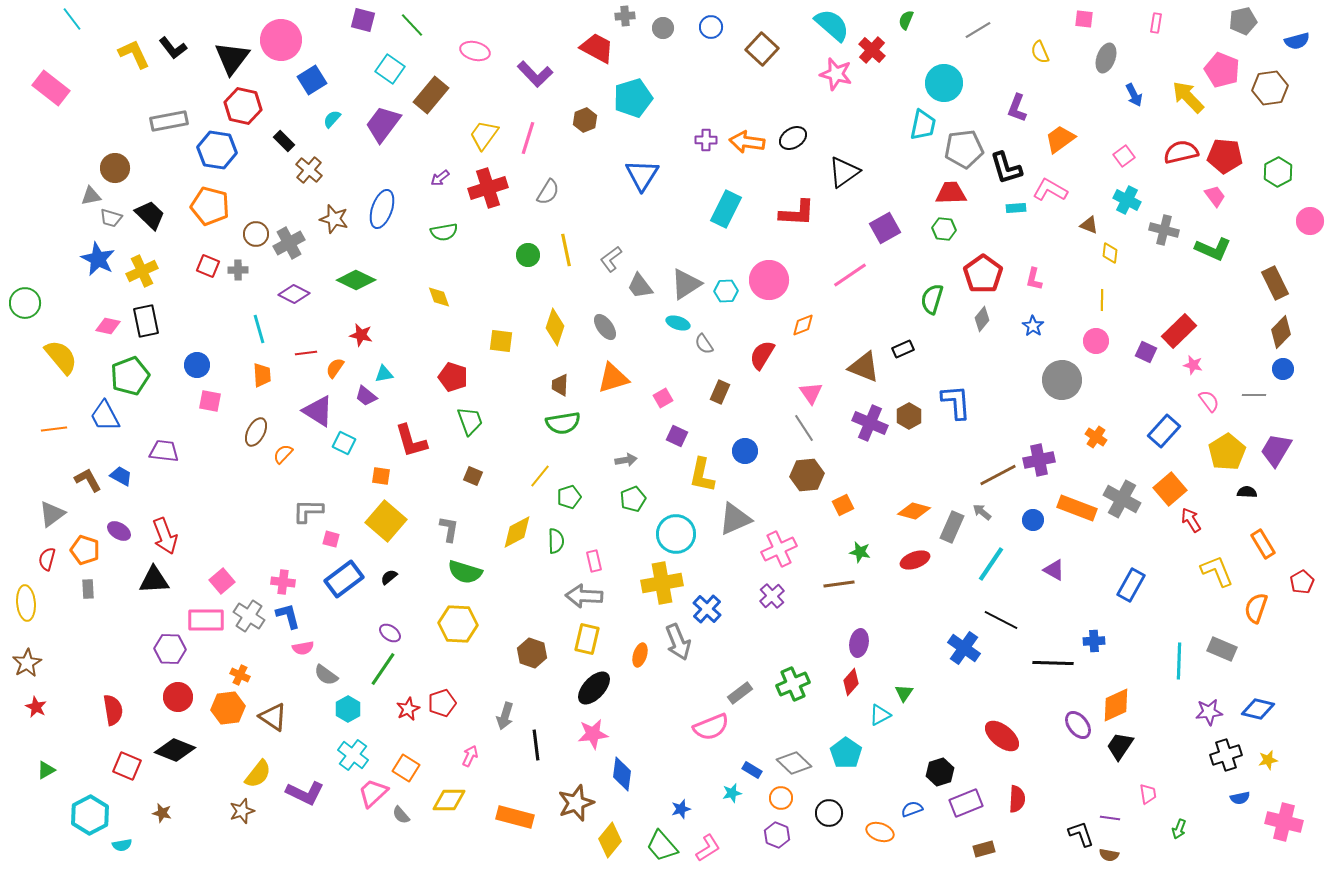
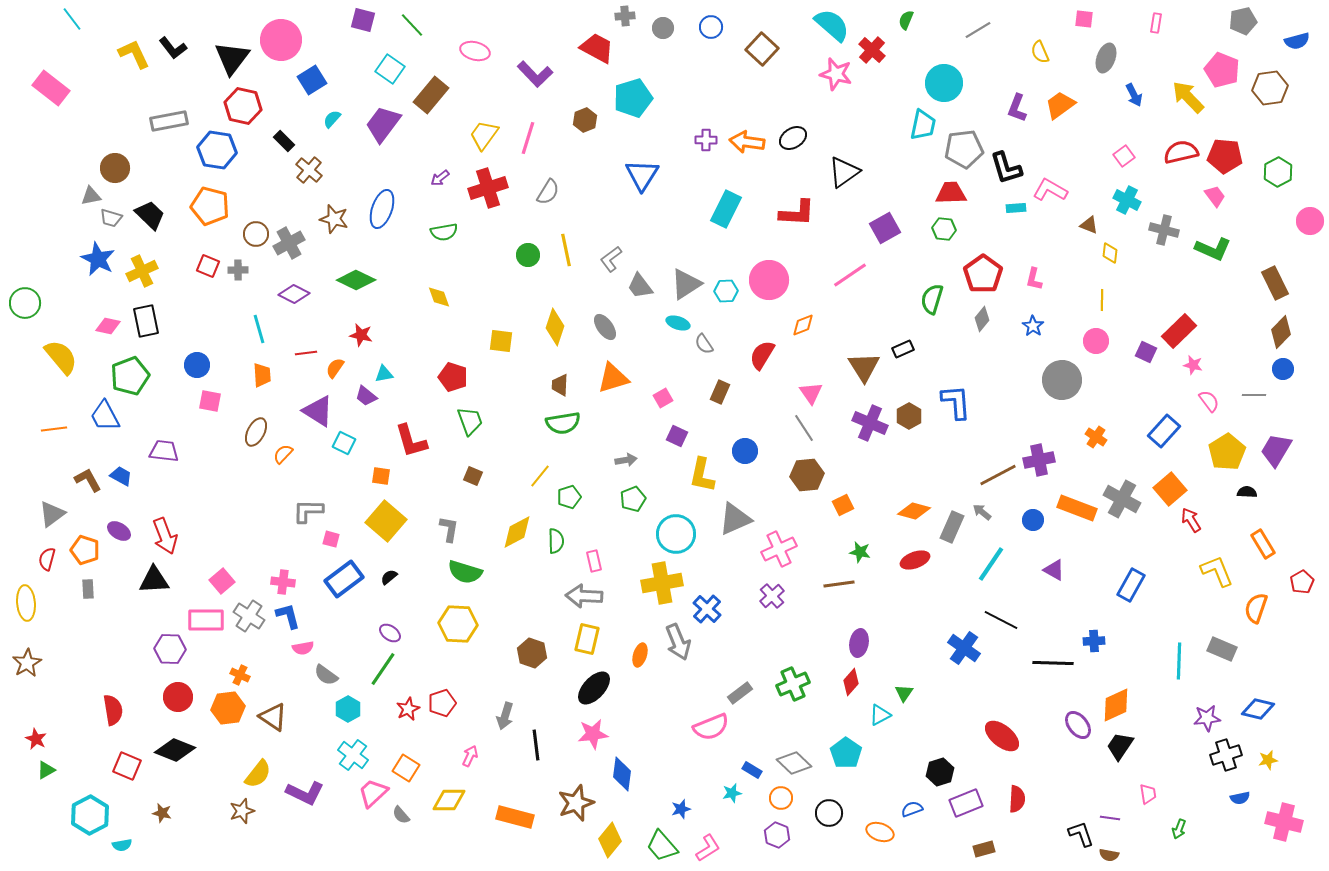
orange trapezoid at (1060, 139): moved 34 px up
brown triangle at (864, 367): rotated 36 degrees clockwise
red star at (36, 707): moved 32 px down
purple star at (1209, 712): moved 2 px left, 6 px down
